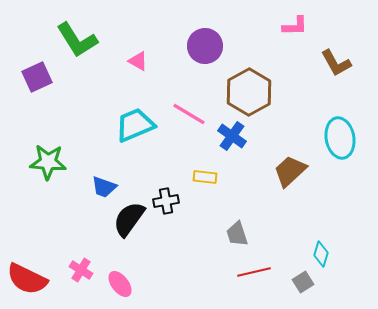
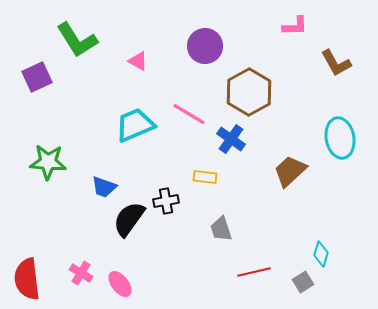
blue cross: moved 1 px left, 3 px down
gray trapezoid: moved 16 px left, 5 px up
pink cross: moved 3 px down
red semicircle: rotated 57 degrees clockwise
